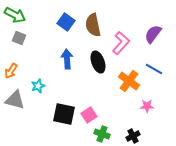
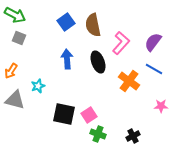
blue square: rotated 18 degrees clockwise
purple semicircle: moved 8 px down
pink star: moved 14 px right
green cross: moved 4 px left
